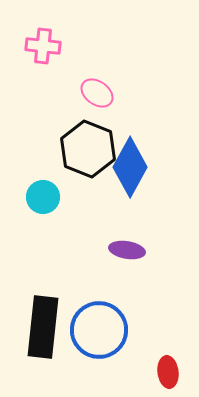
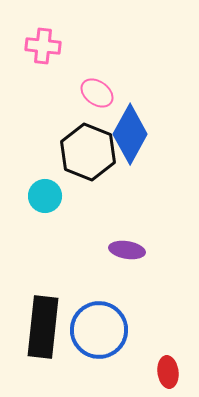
black hexagon: moved 3 px down
blue diamond: moved 33 px up
cyan circle: moved 2 px right, 1 px up
